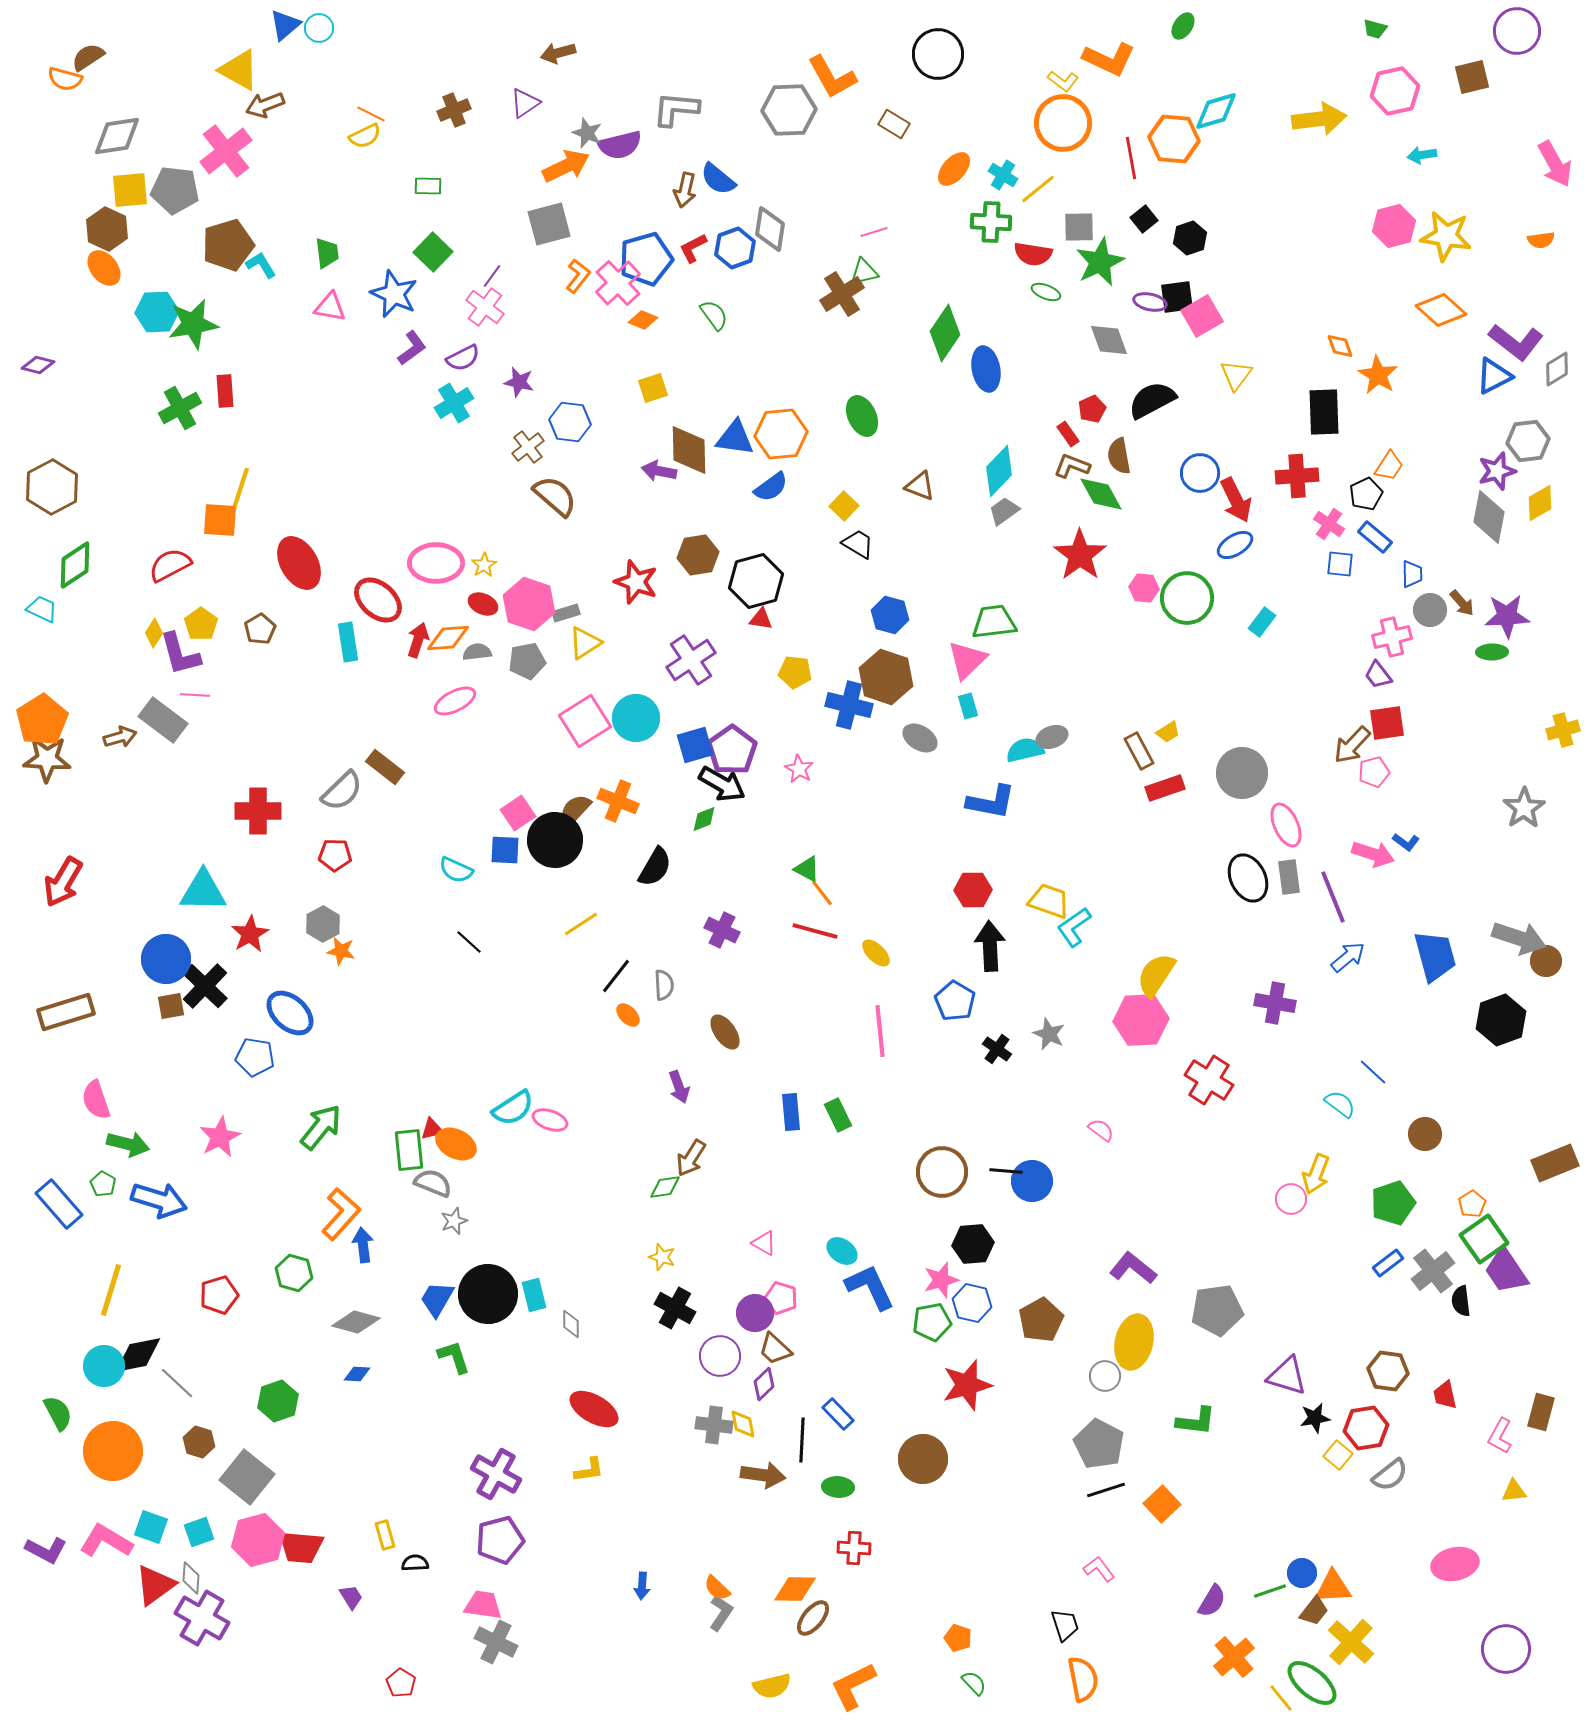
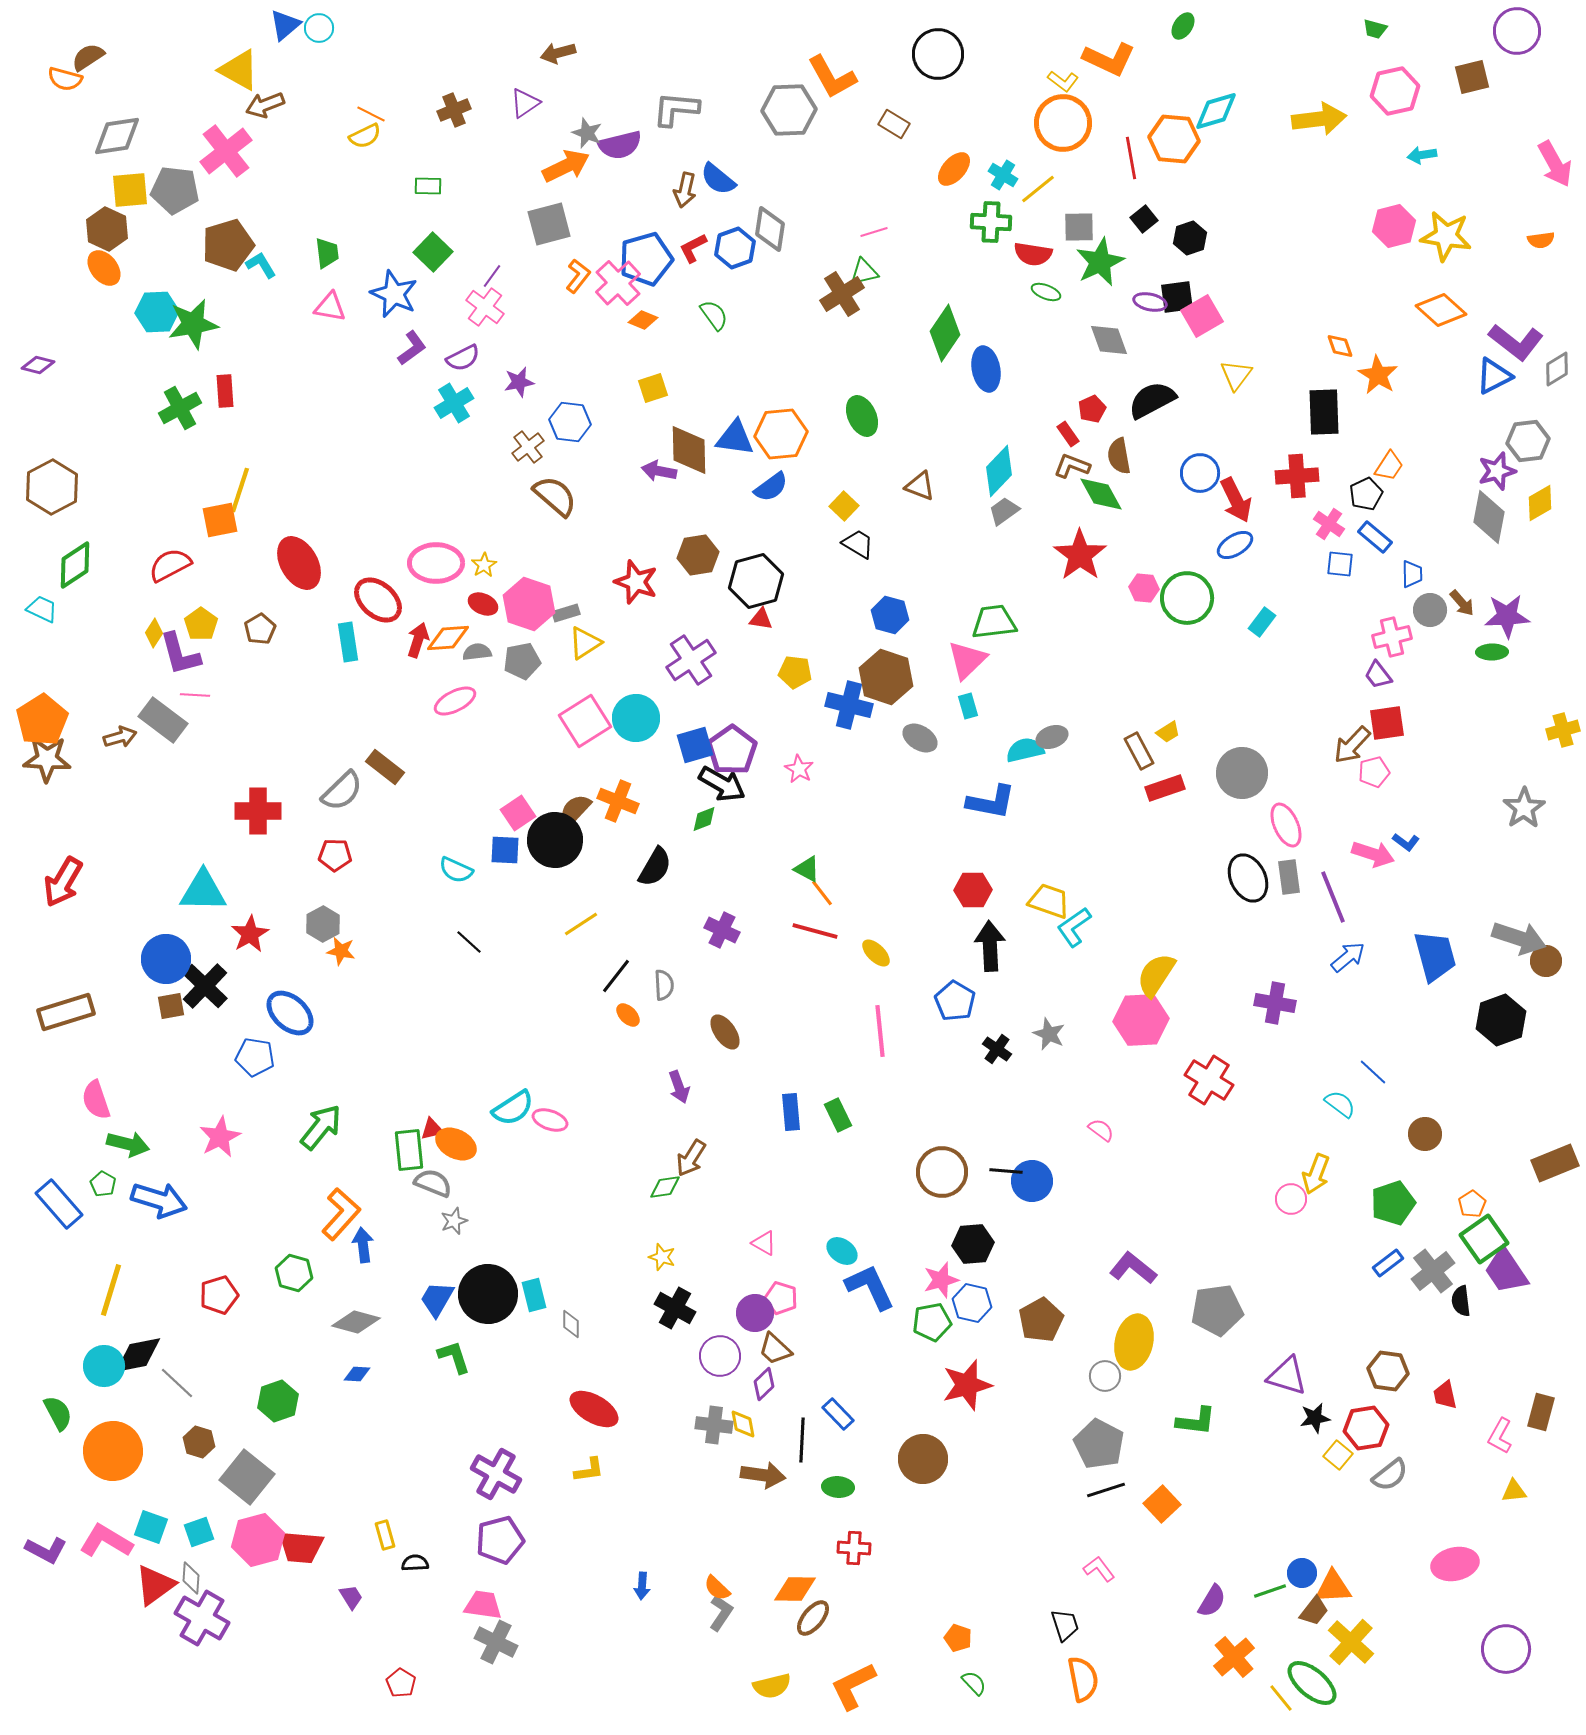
purple star at (519, 382): rotated 24 degrees counterclockwise
orange square at (220, 520): rotated 15 degrees counterclockwise
gray pentagon at (527, 661): moved 5 px left
